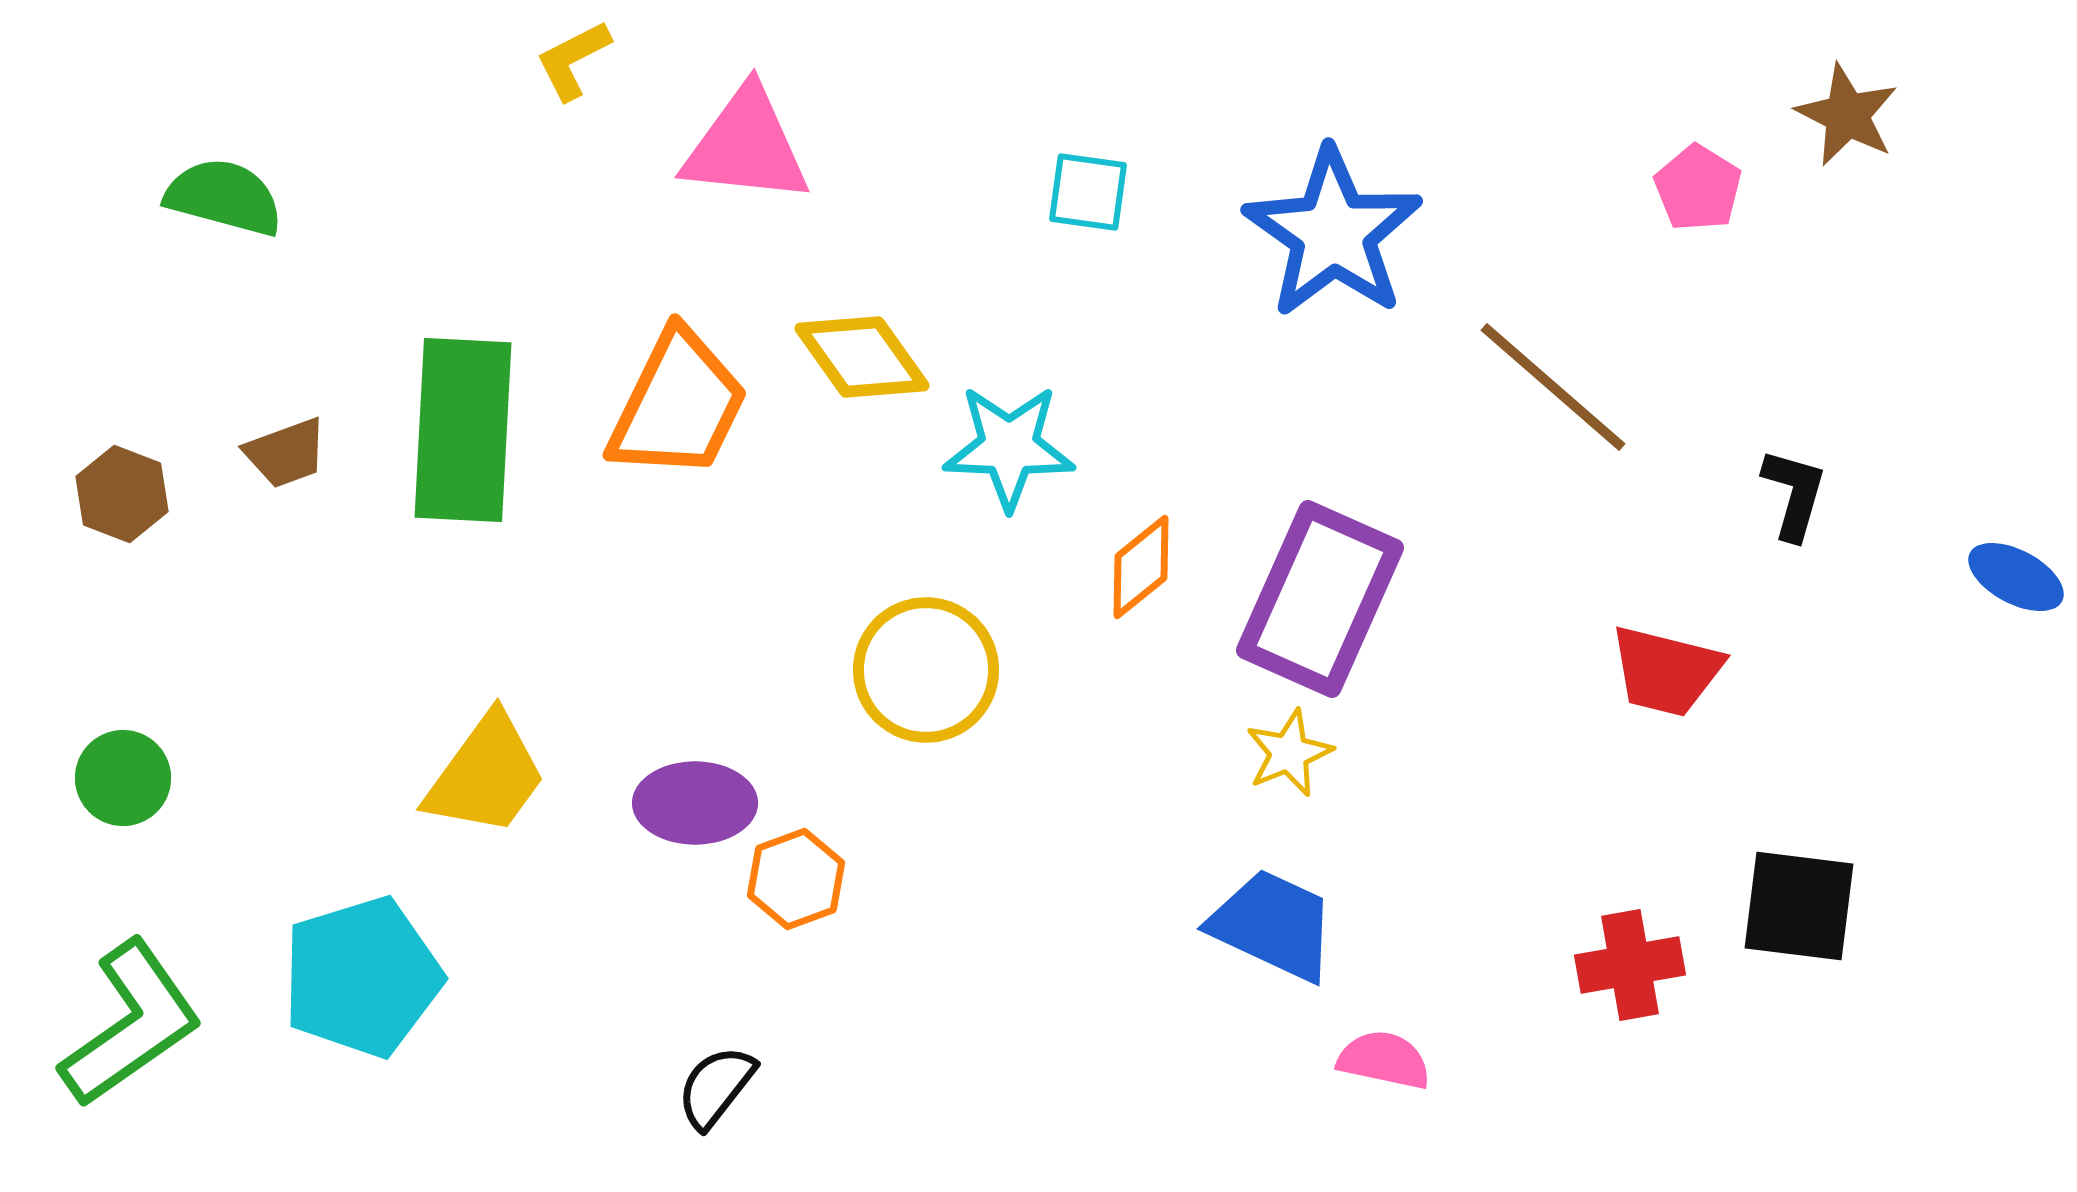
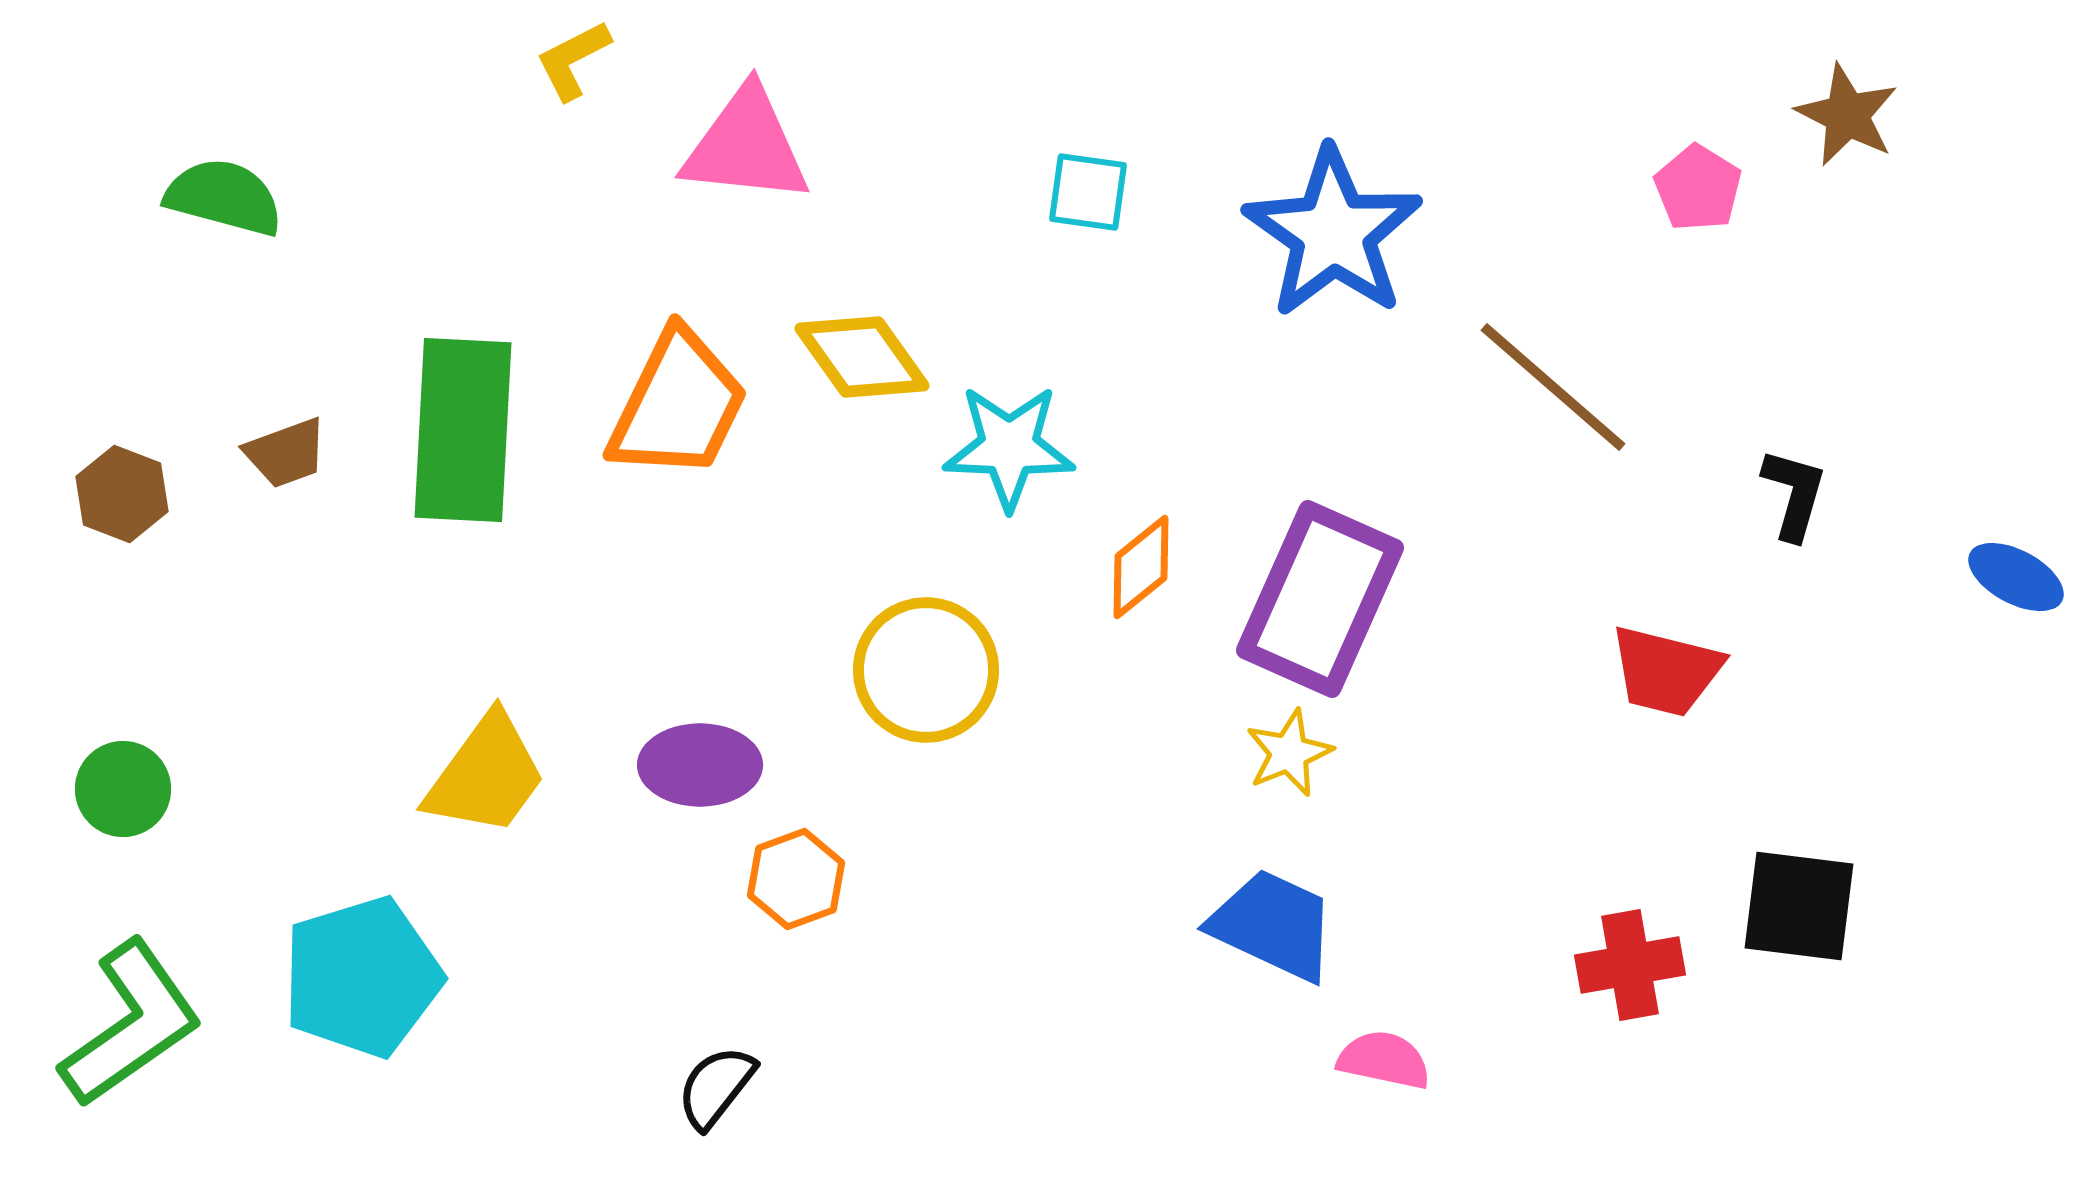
green circle: moved 11 px down
purple ellipse: moved 5 px right, 38 px up
